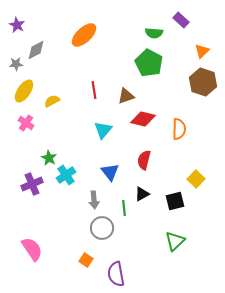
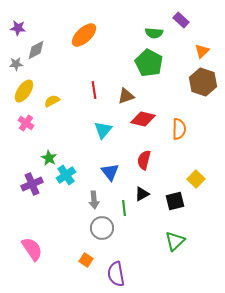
purple star: moved 1 px right, 3 px down; rotated 21 degrees counterclockwise
